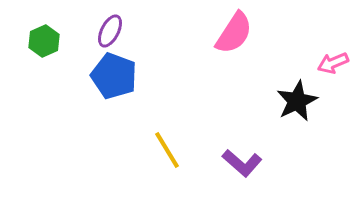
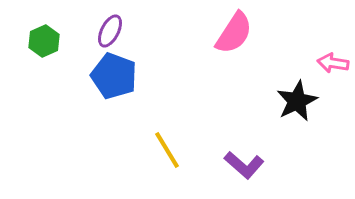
pink arrow: rotated 32 degrees clockwise
purple L-shape: moved 2 px right, 2 px down
